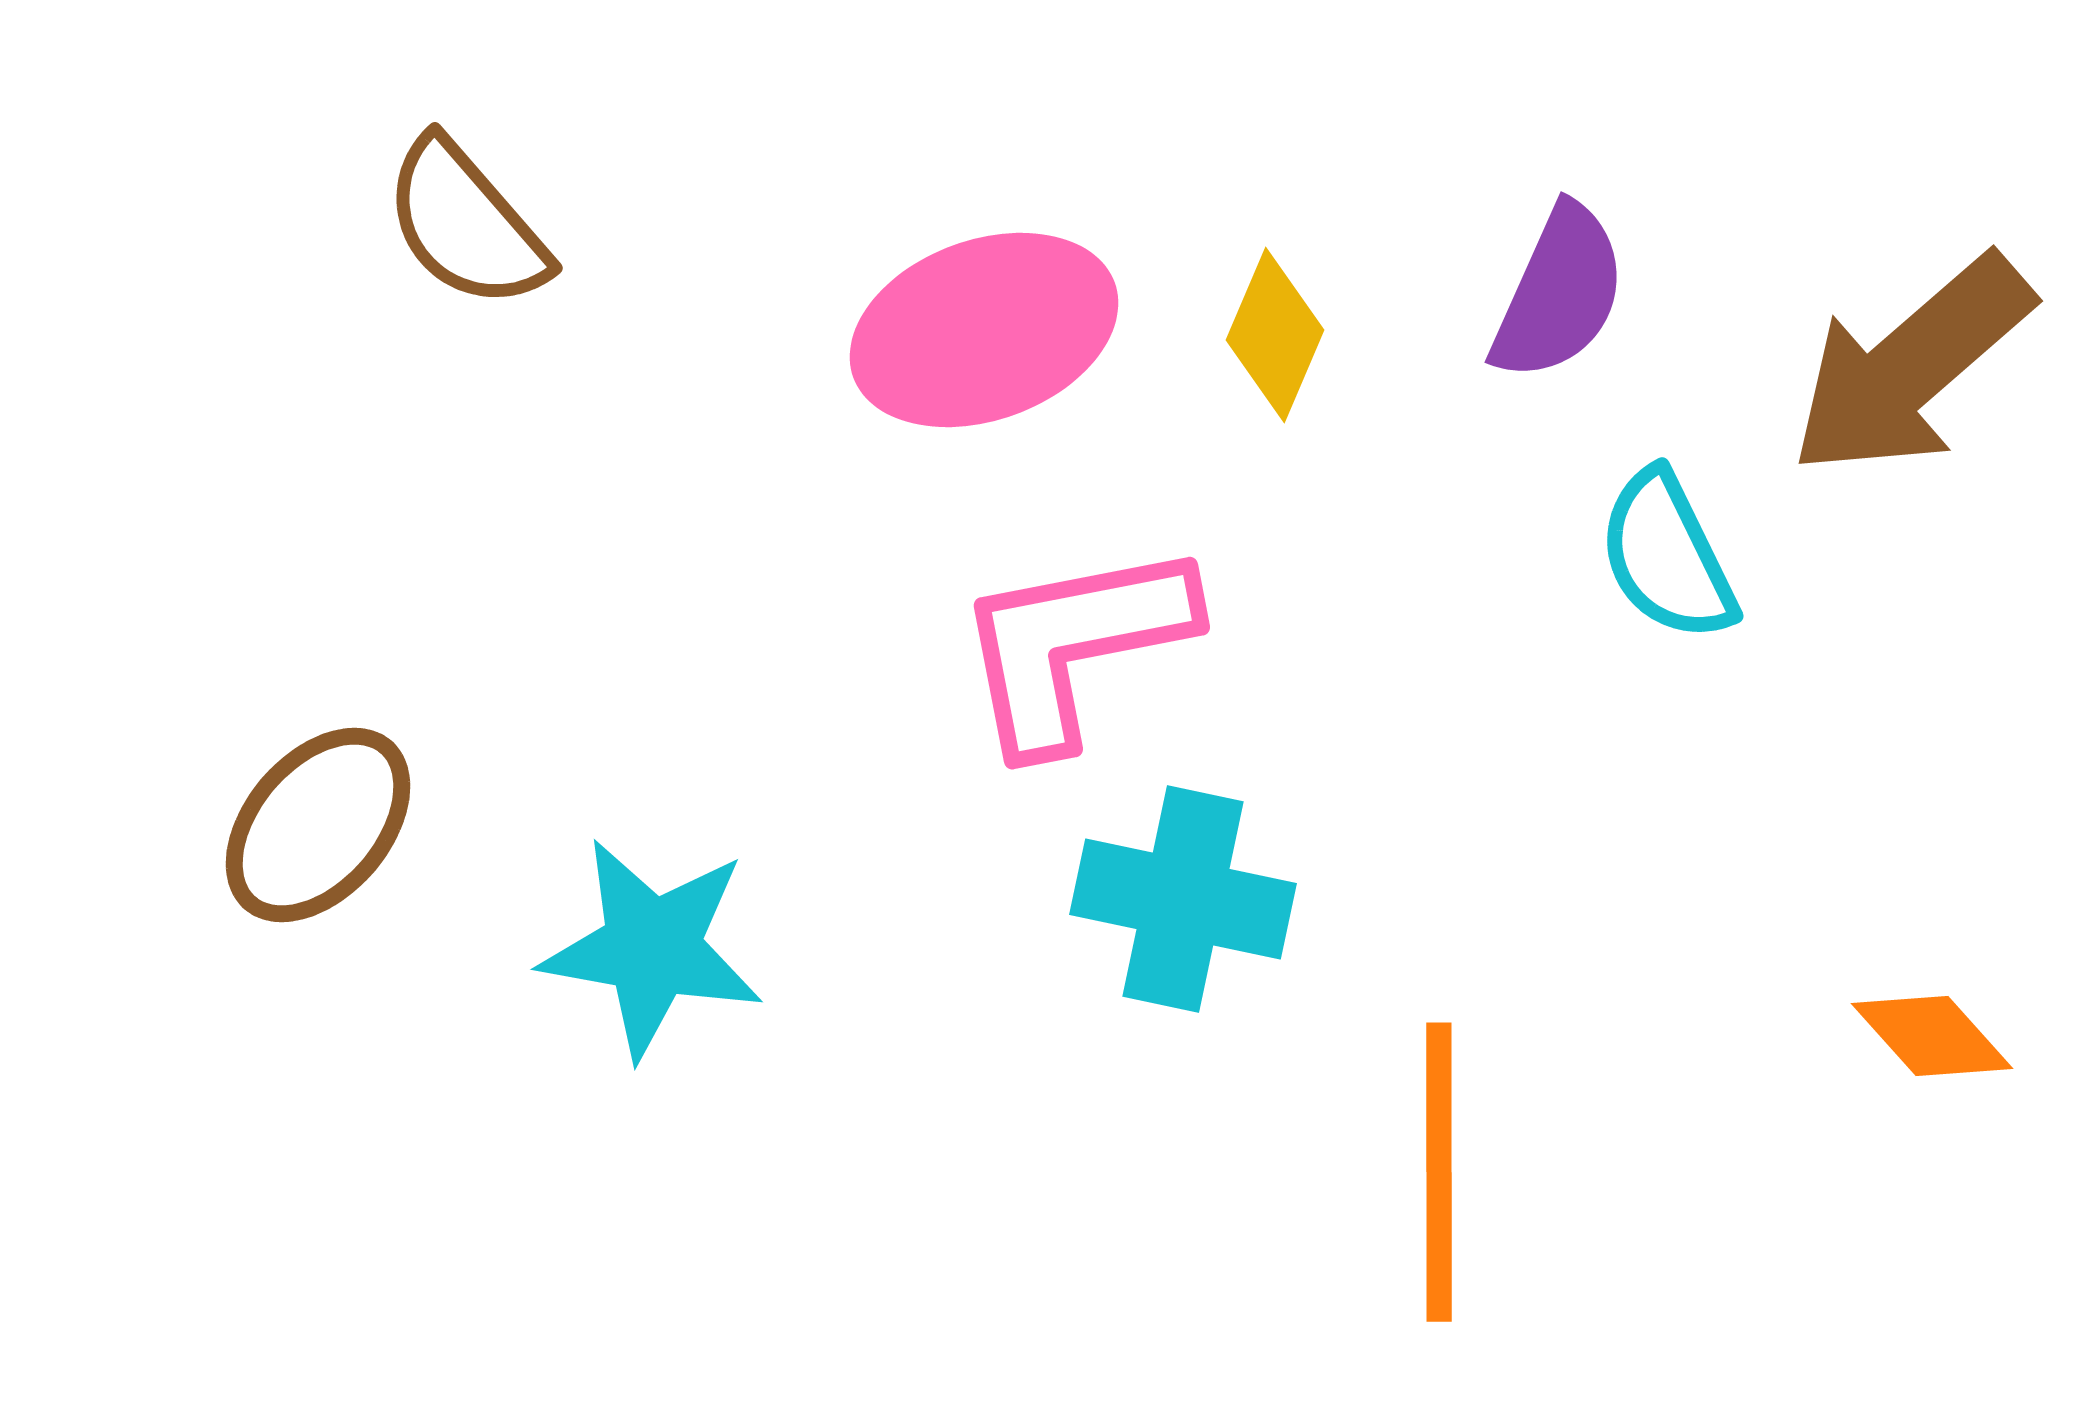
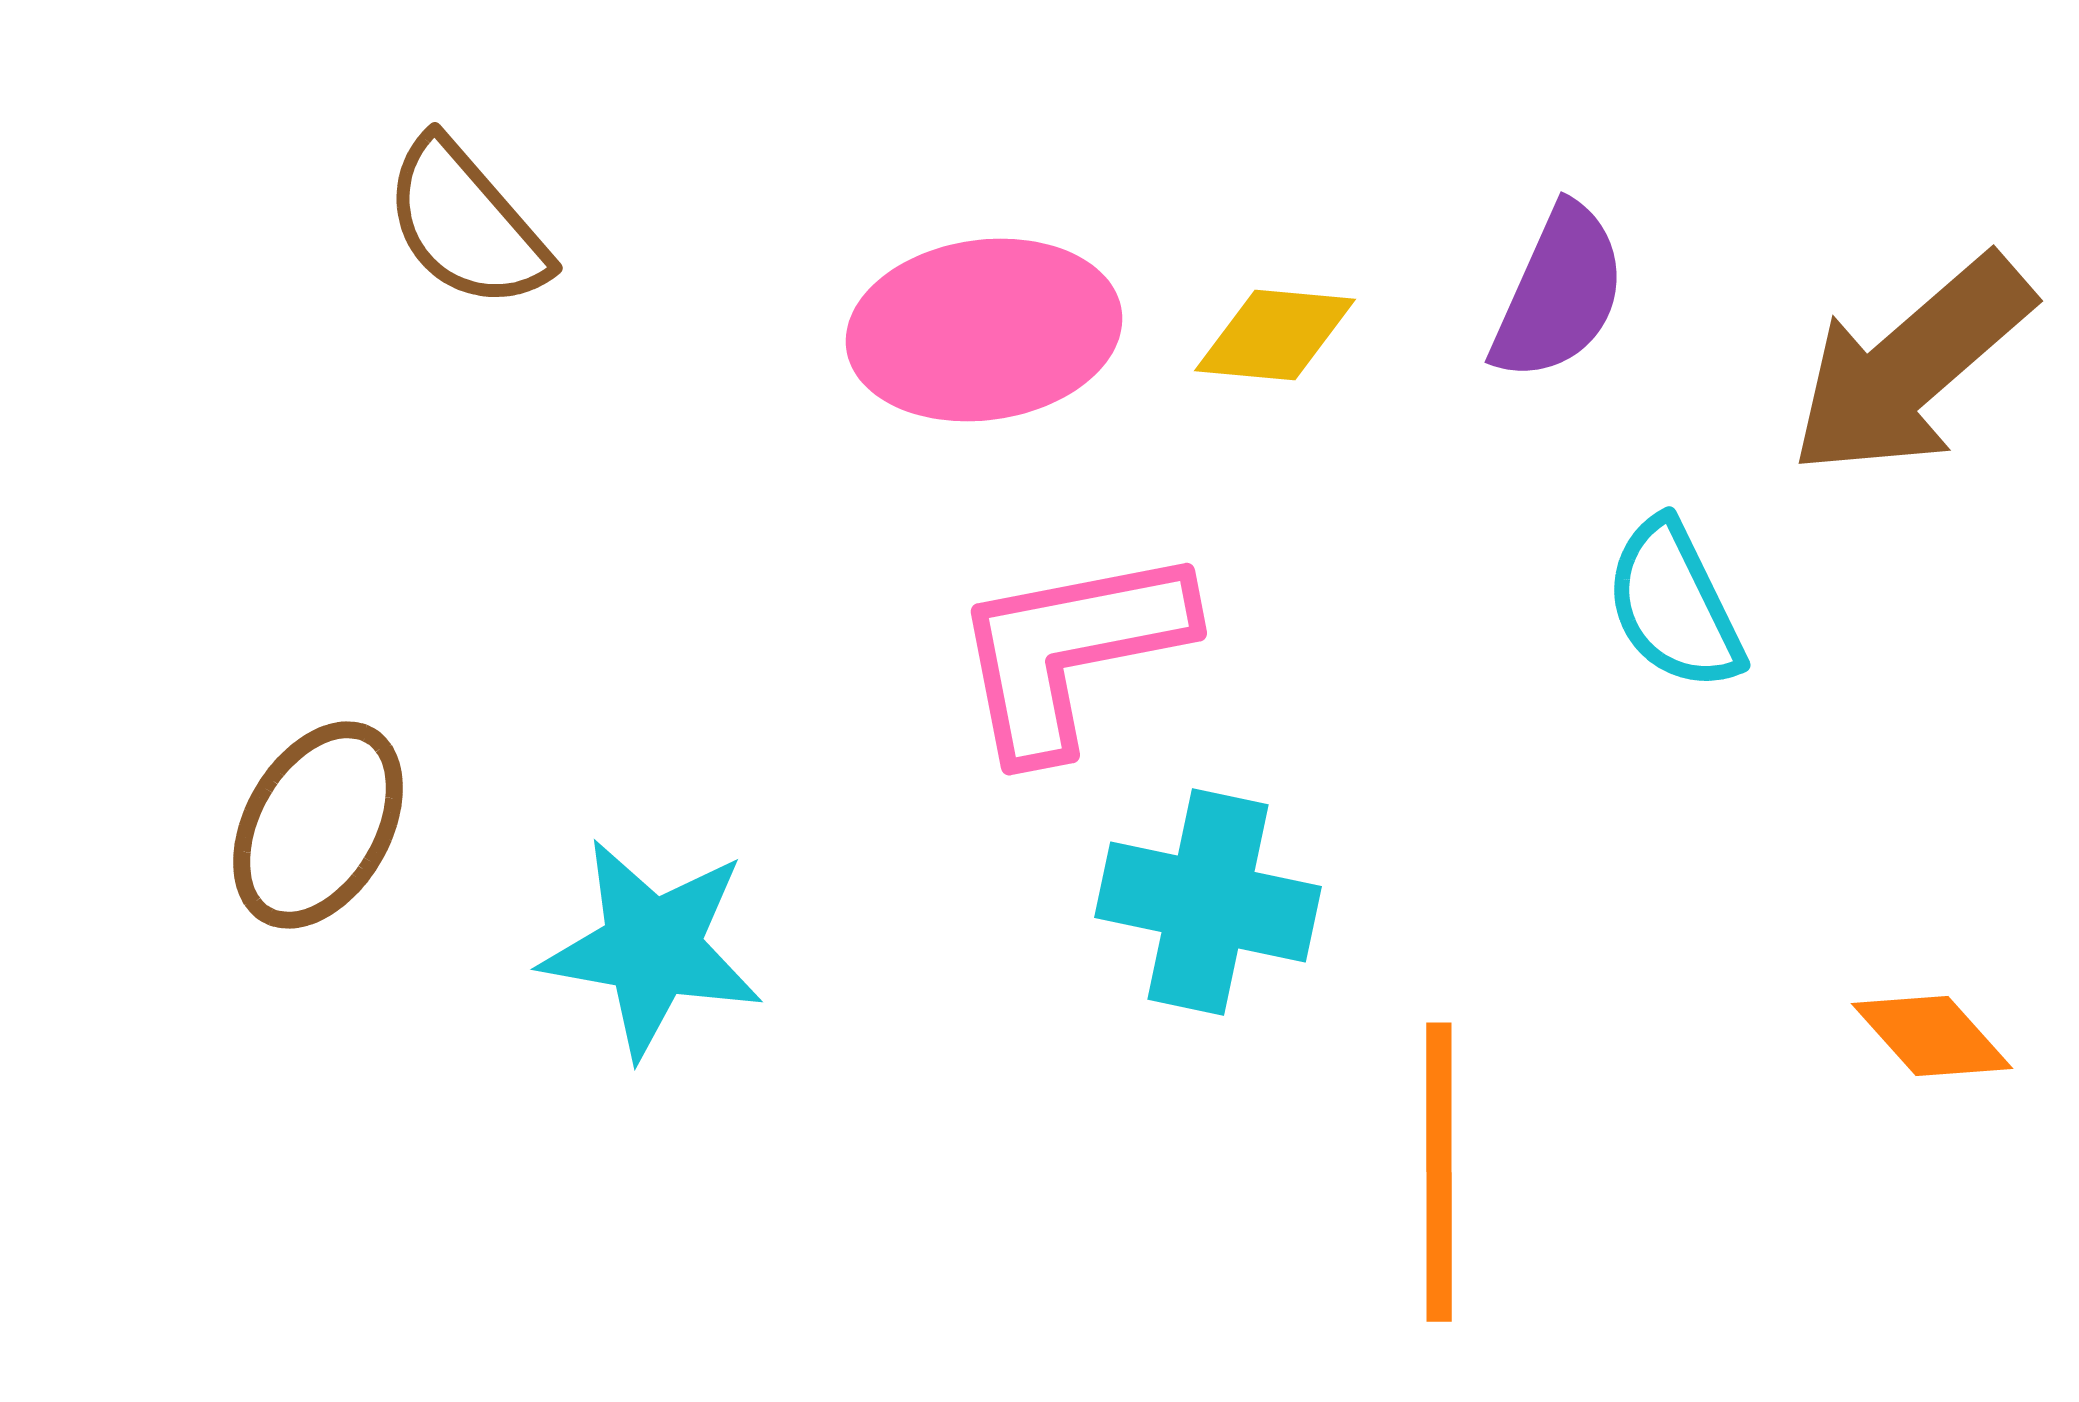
pink ellipse: rotated 12 degrees clockwise
yellow diamond: rotated 72 degrees clockwise
cyan semicircle: moved 7 px right, 49 px down
pink L-shape: moved 3 px left, 6 px down
brown ellipse: rotated 11 degrees counterclockwise
cyan cross: moved 25 px right, 3 px down
